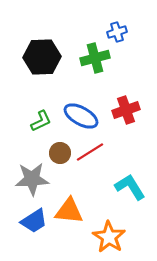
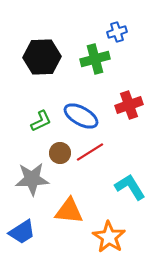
green cross: moved 1 px down
red cross: moved 3 px right, 5 px up
blue trapezoid: moved 12 px left, 11 px down
